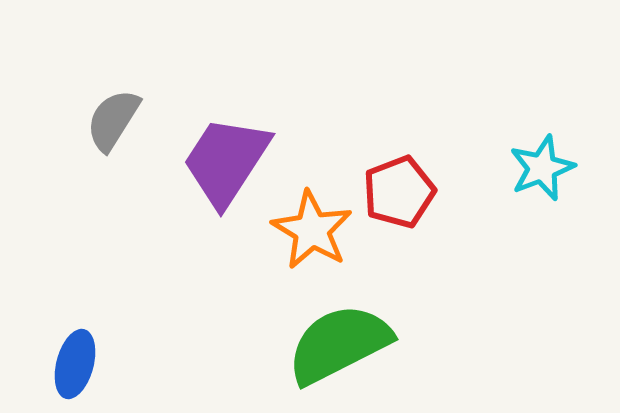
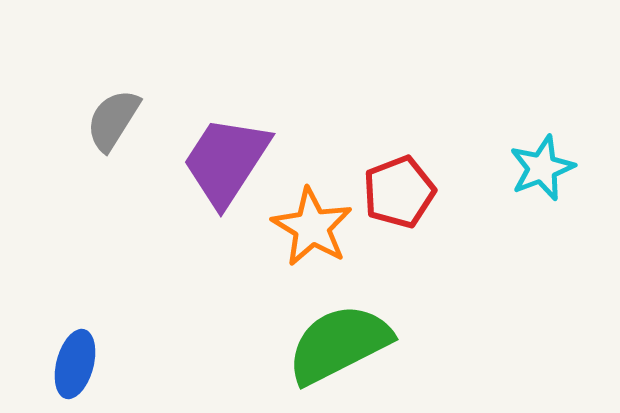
orange star: moved 3 px up
